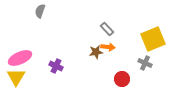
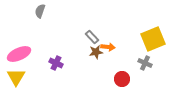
gray rectangle: moved 15 px left, 8 px down
pink ellipse: moved 1 px left, 4 px up
purple cross: moved 3 px up
